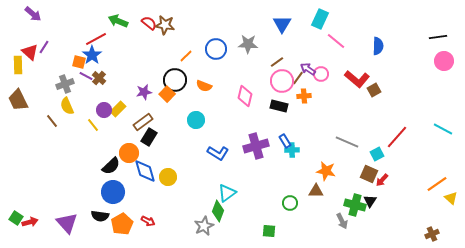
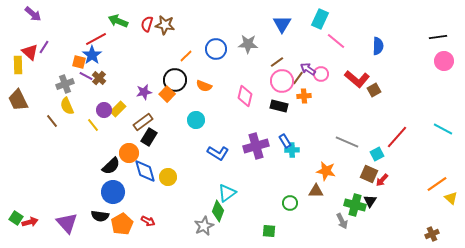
red semicircle at (149, 23): moved 2 px left, 1 px down; rotated 112 degrees counterclockwise
